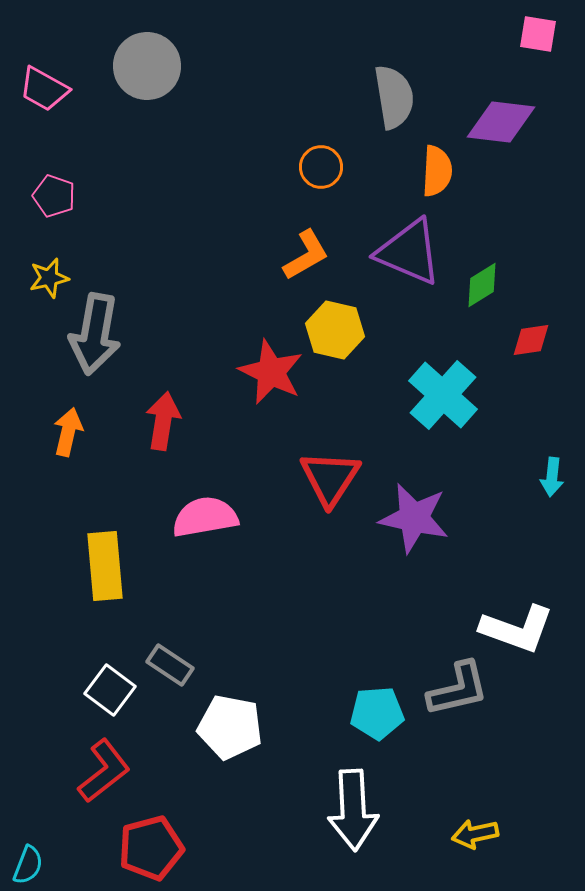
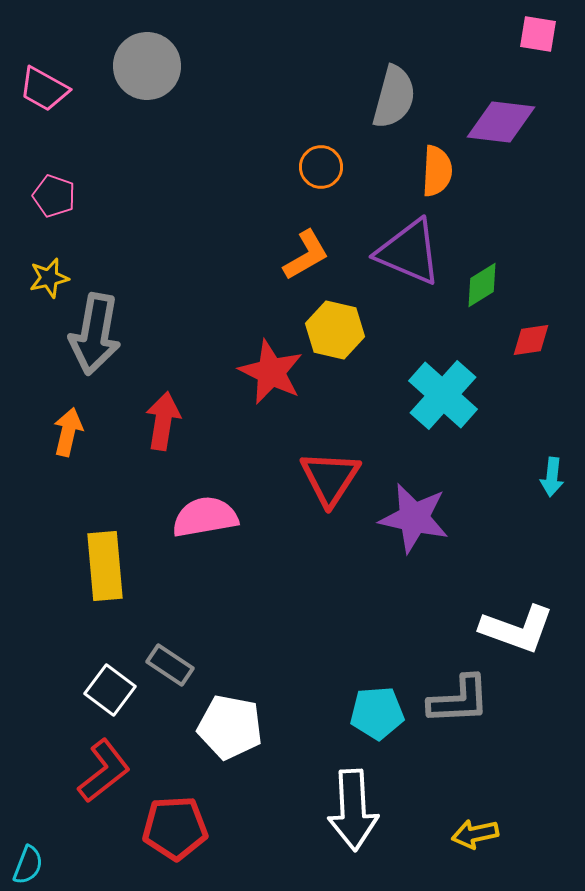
gray semicircle: rotated 24 degrees clockwise
gray L-shape: moved 1 px right, 11 px down; rotated 10 degrees clockwise
red pentagon: moved 24 px right, 20 px up; rotated 12 degrees clockwise
